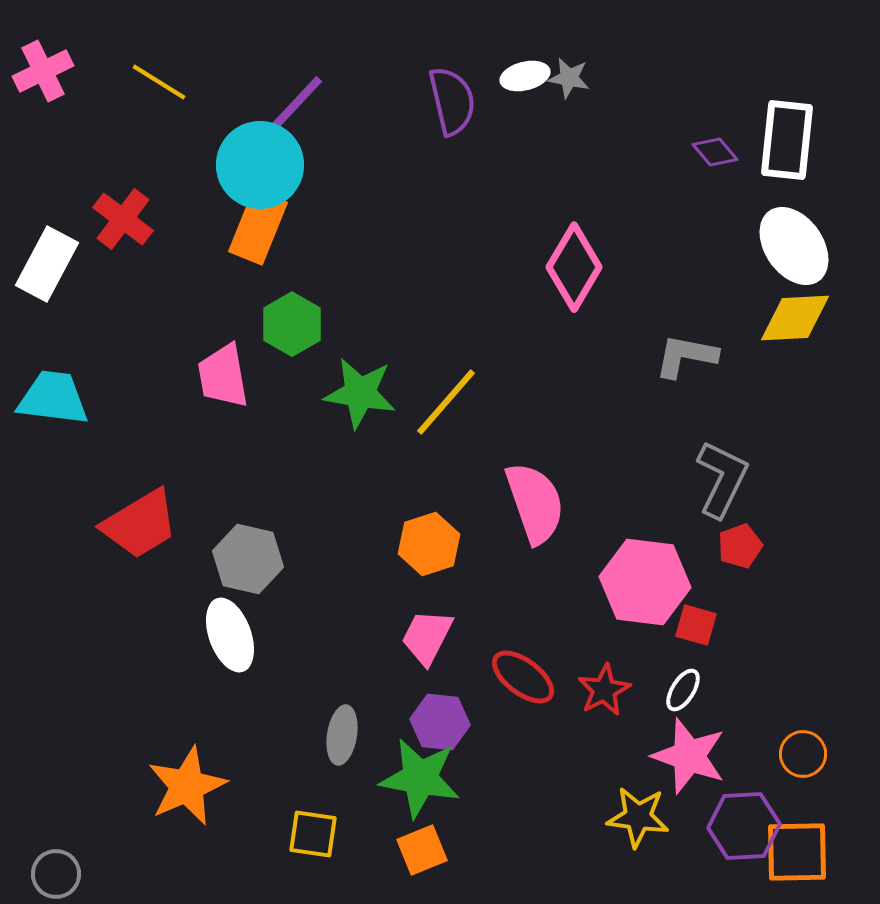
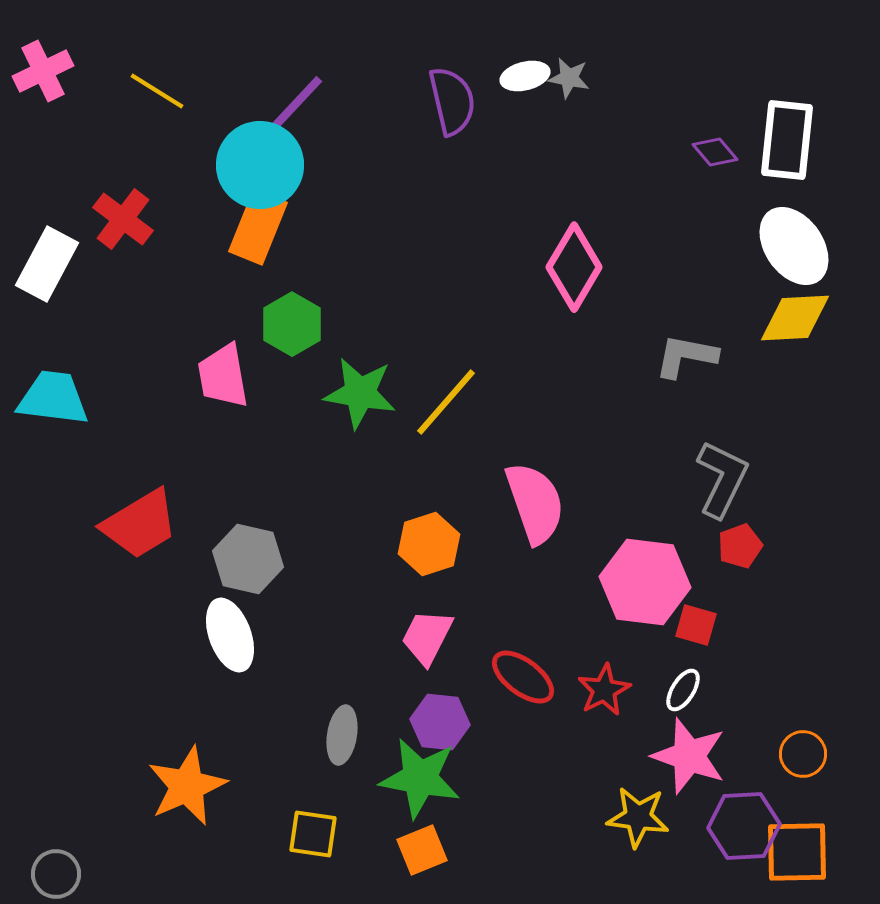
yellow line at (159, 82): moved 2 px left, 9 px down
